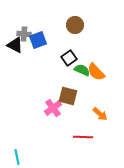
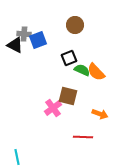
black square: rotated 14 degrees clockwise
orange arrow: rotated 21 degrees counterclockwise
